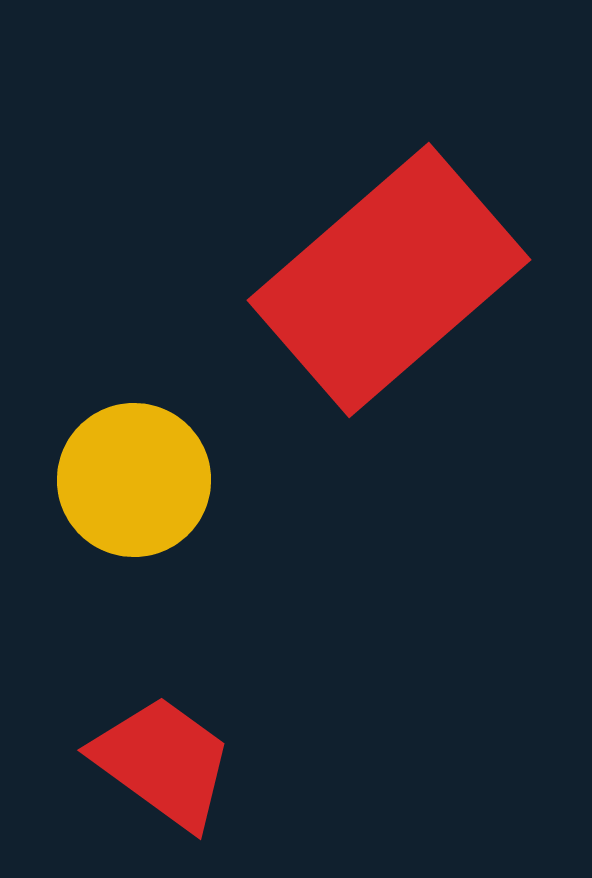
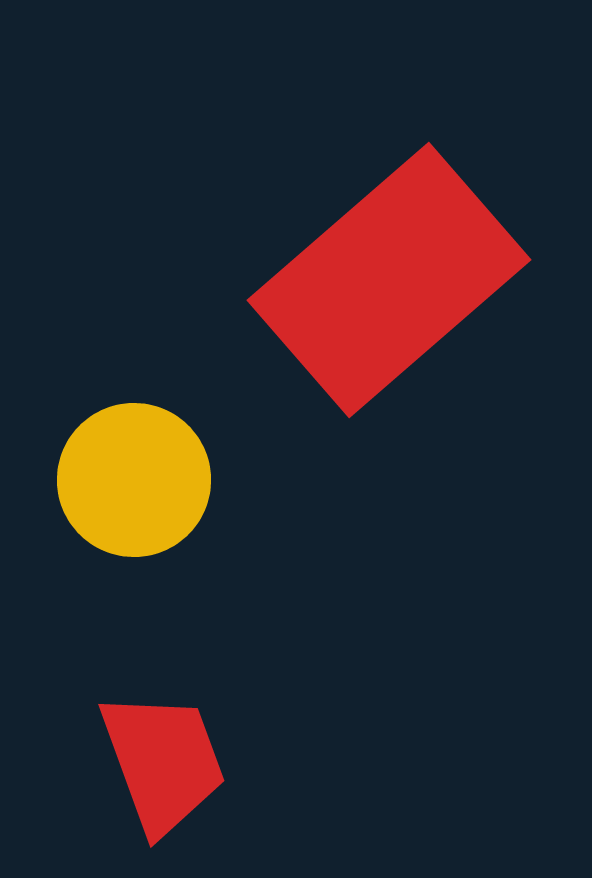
red trapezoid: rotated 34 degrees clockwise
